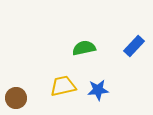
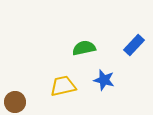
blue rectangle: moved 1 px up
blue star: moved 6 px right, 10 px up; rotated 20 degrees clockwise
brown circle: moved 1 px left, 4 px down
